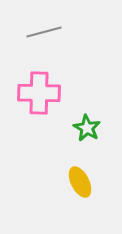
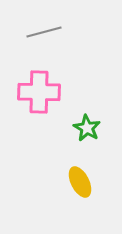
pink cross: moved 1 px up
